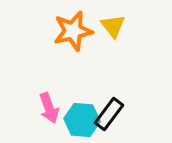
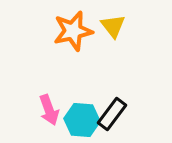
pink arrow: moved 2 px down
black rectangle: moved 3 px right
